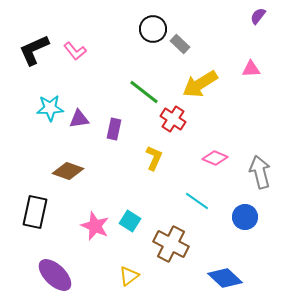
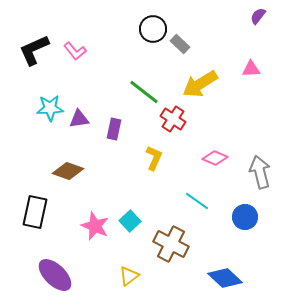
cyan square: rotated 15 degrees clockwise
